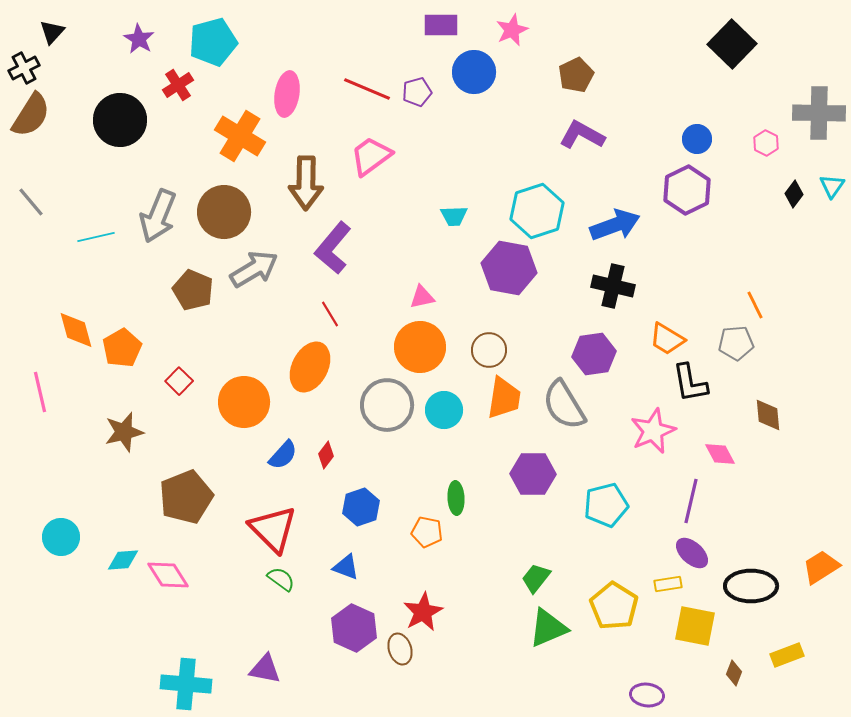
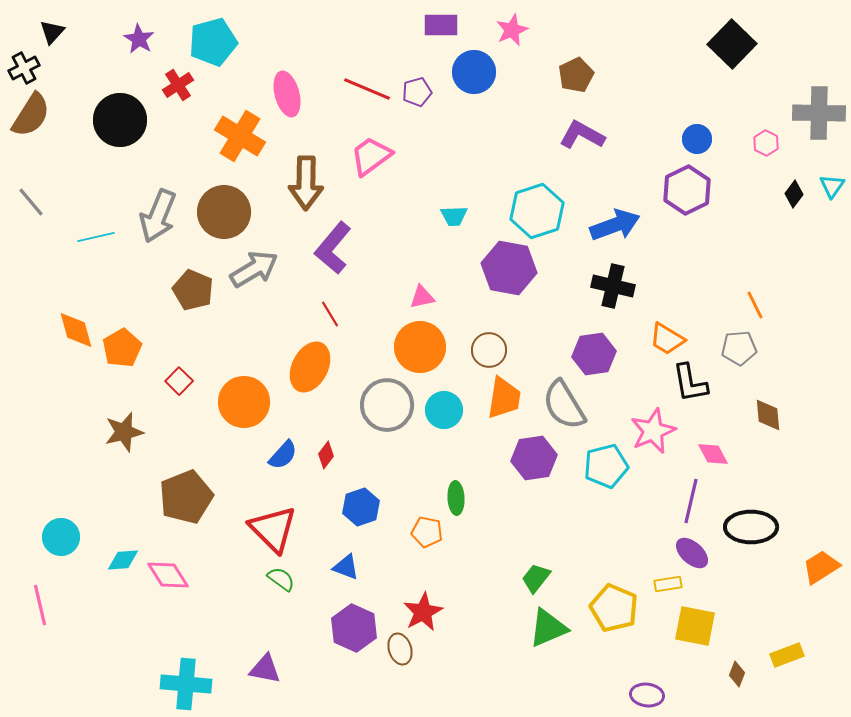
pink ellipse at (287, 94): rotated 24 degrees counterclockwise
gray pentagon at (736, 343): moved 3 px right, 5 px down
pink line at (40, 392): moved 213 px down
pink diamond at (720, 454): moved 7 px left
purple hexagon at (533, 474): moved 1 px right, 16 px up; rotated 9 degrees counterclockwise
cyan pentagon at (606, 505): moved 39 px up
black ellipse at (751, 586): moved 59 px up
yellow pentagon at (614, 606): moved 2 px down; rotated 9 degrees counterclockwise
brown diamond at (734, 673): moved 3 px right, 1 px down
